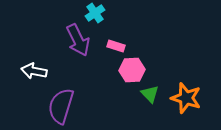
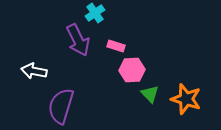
orange star: moved 1 px down
